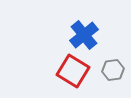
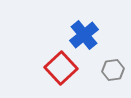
red square: moved 12 px left, 3 px up; rotated 16 degrees clockwise
